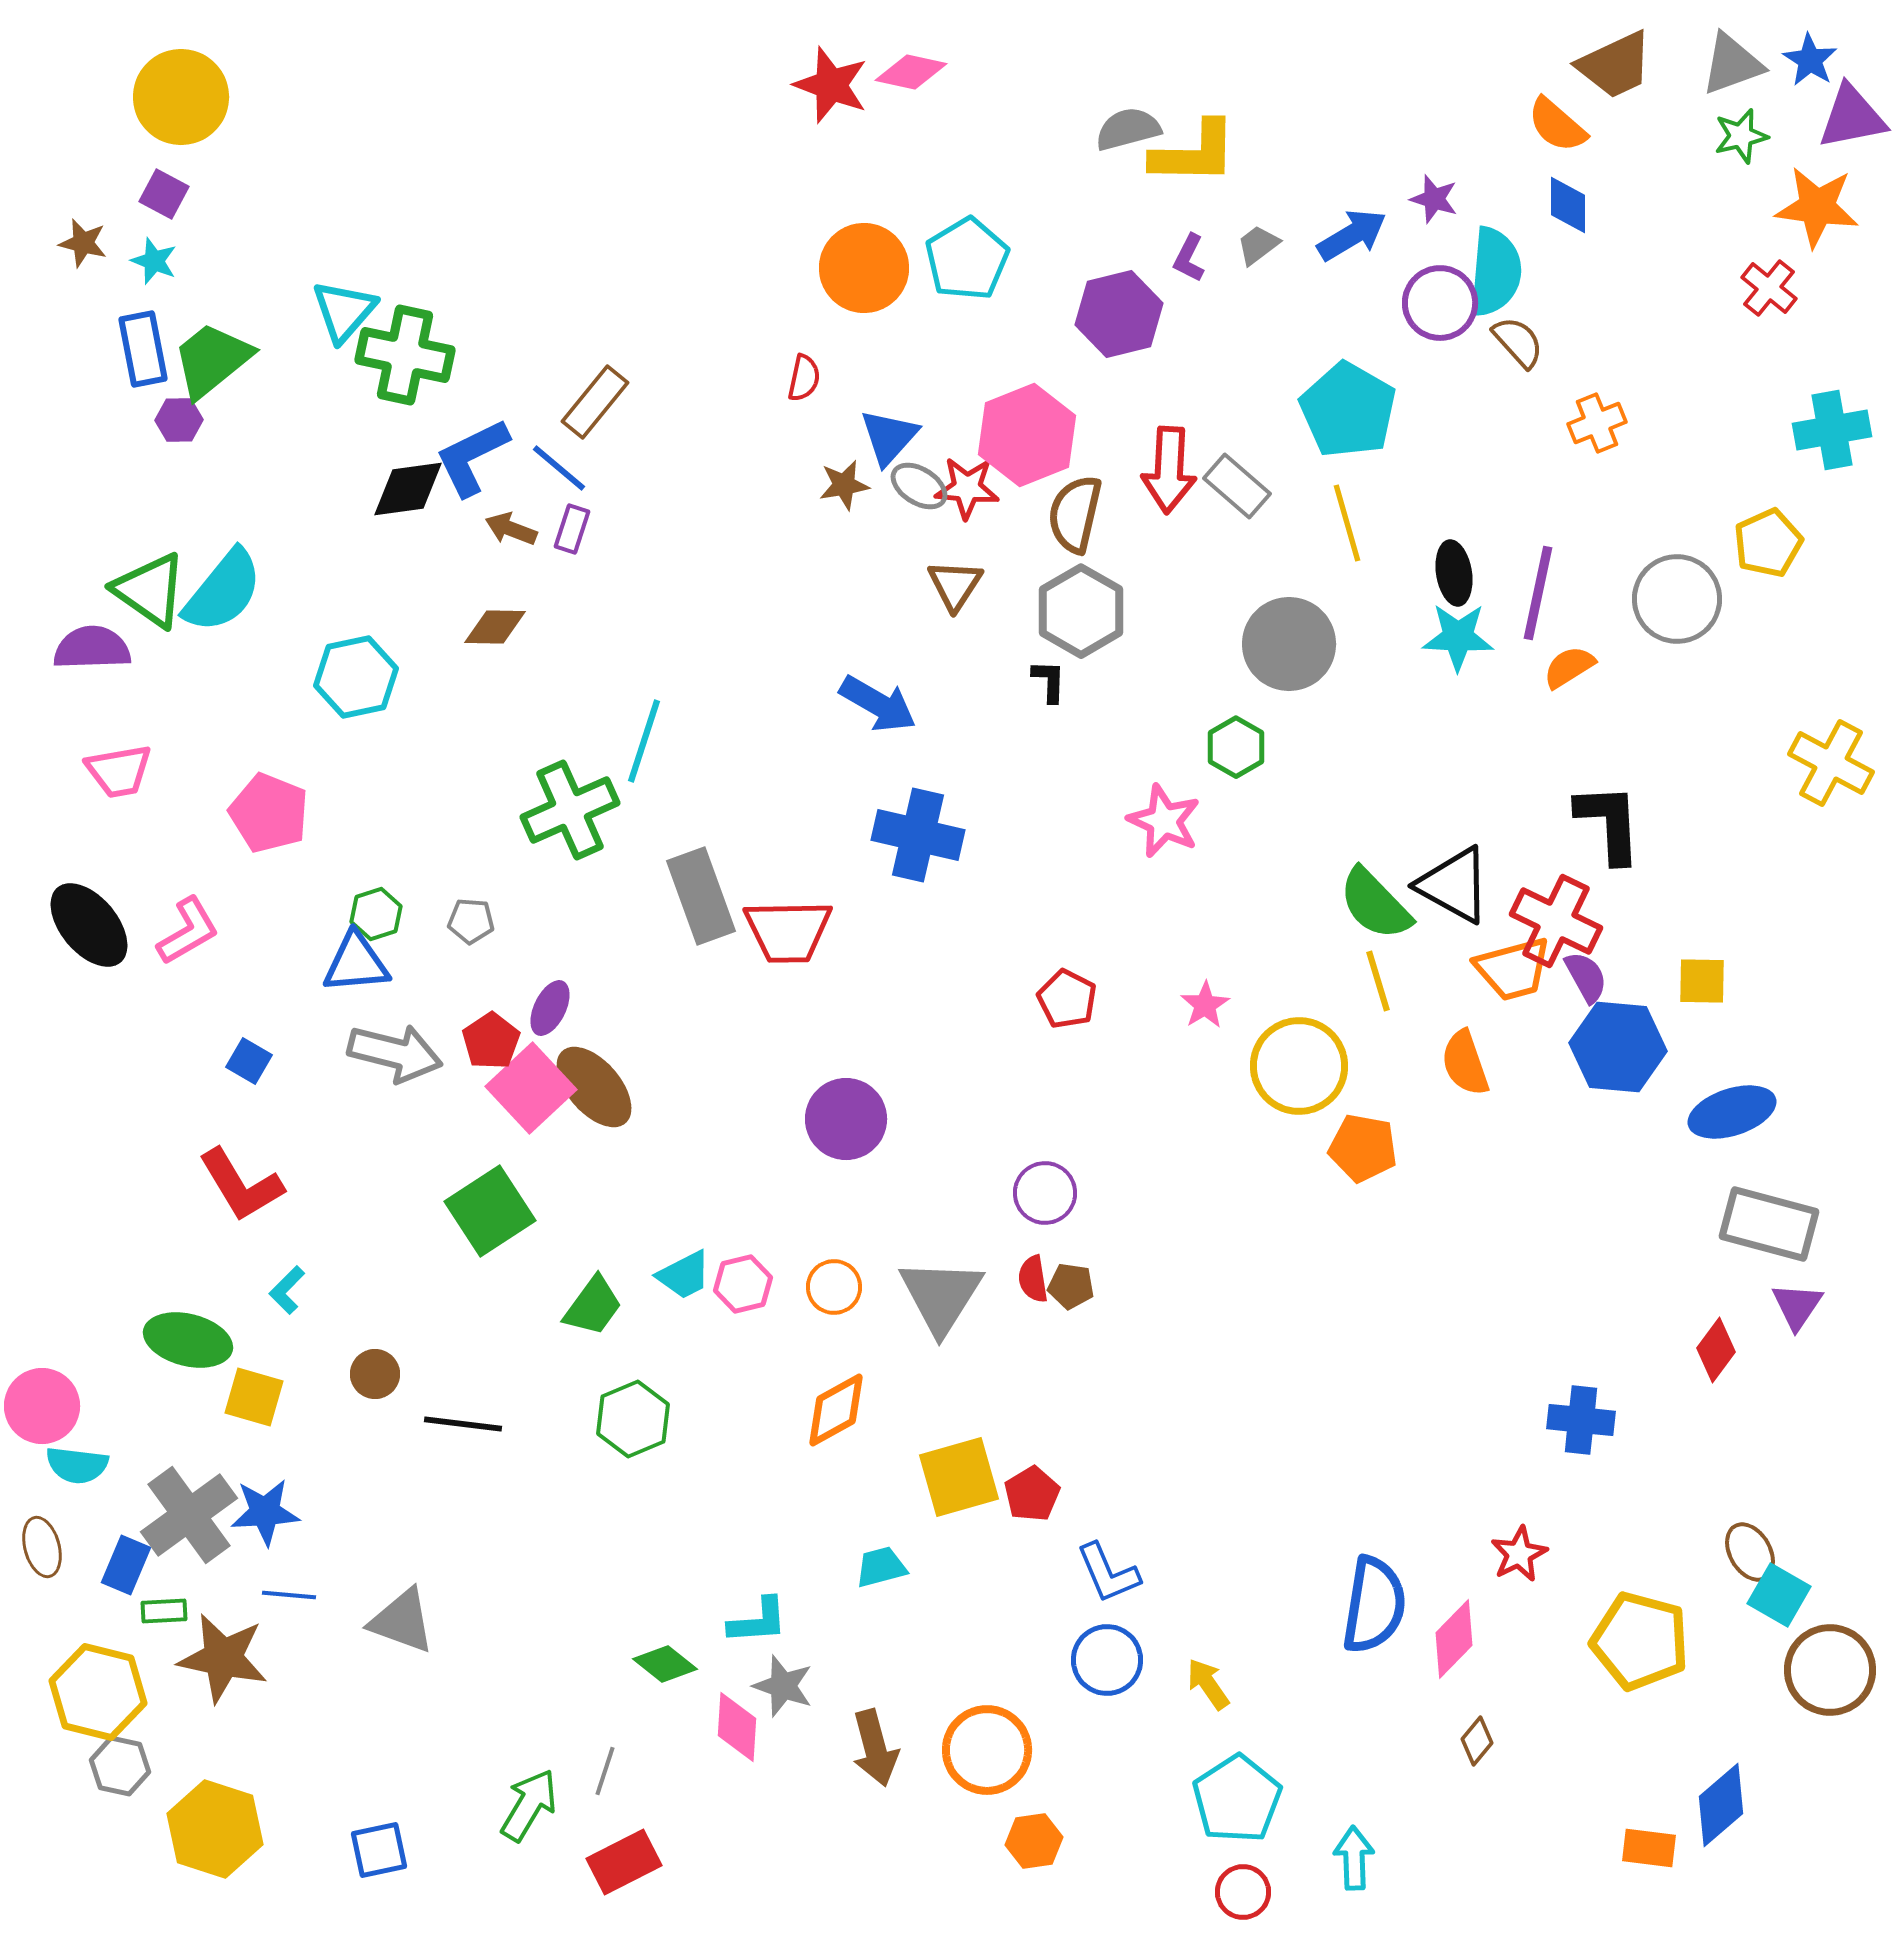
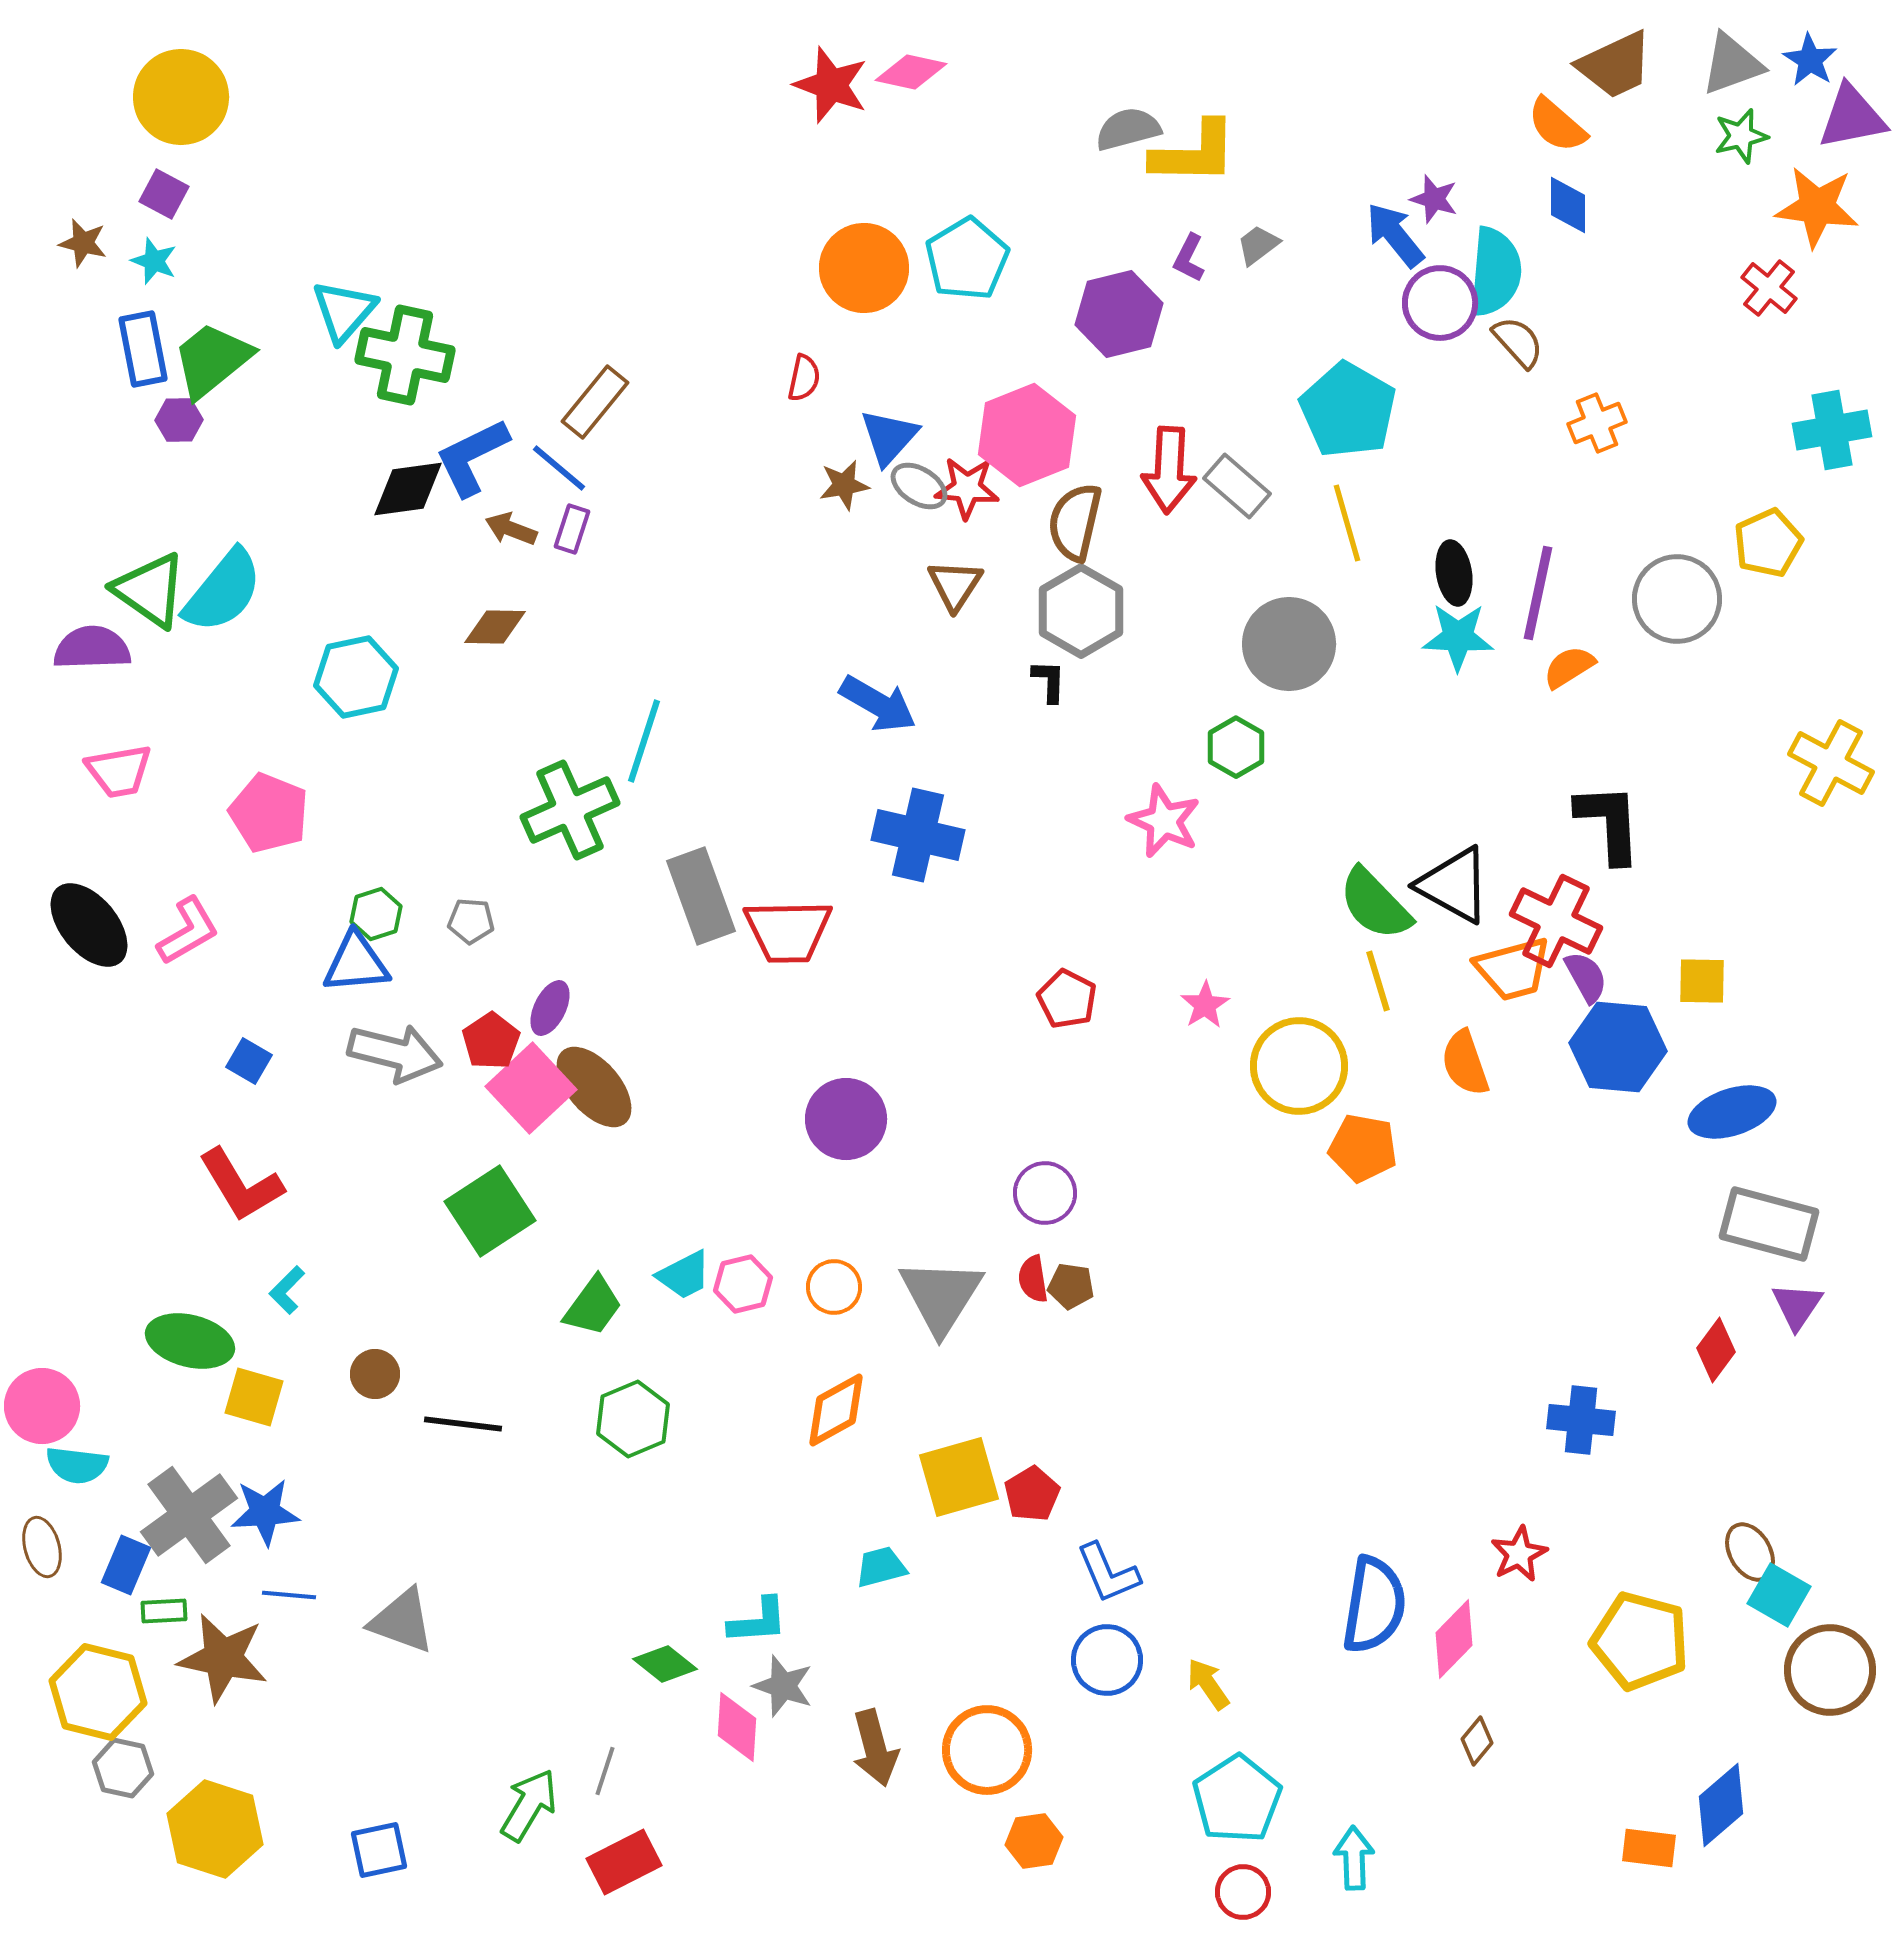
blue arrow at (1352, 235): moved 43 px right; rotated 98 degrees counterclockwise
brown semicircle at (1075, 514): moved 8 px down
green ellipse at (188, 1340): moved 2 px right, 1 px down
gray hexagon at (120, 1766): moved 3 px right, 2 px down
